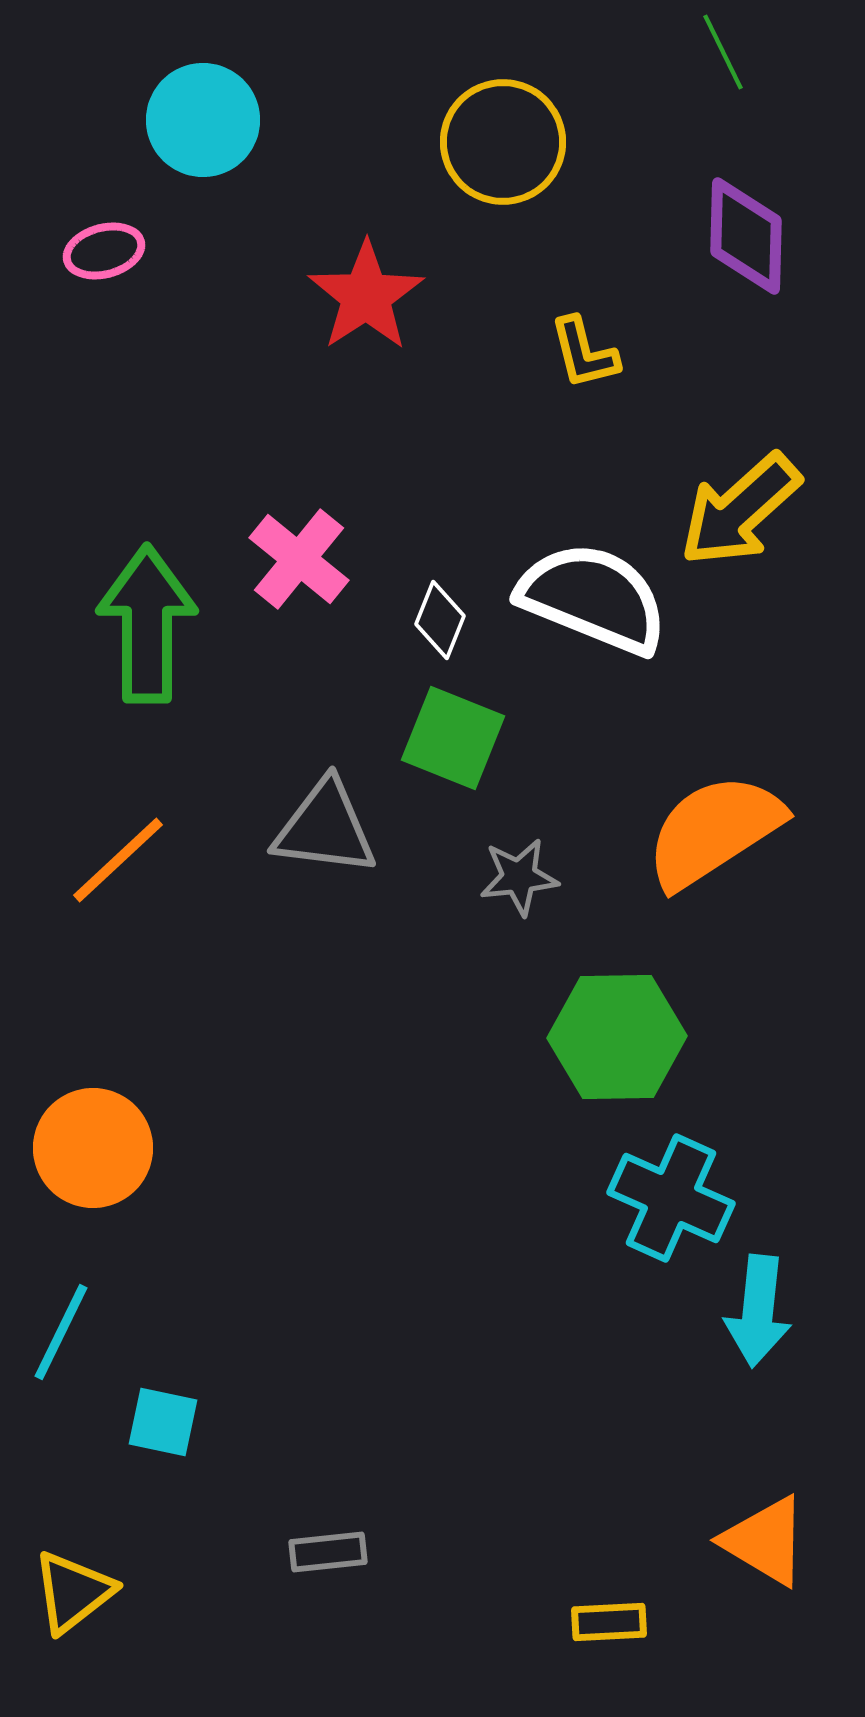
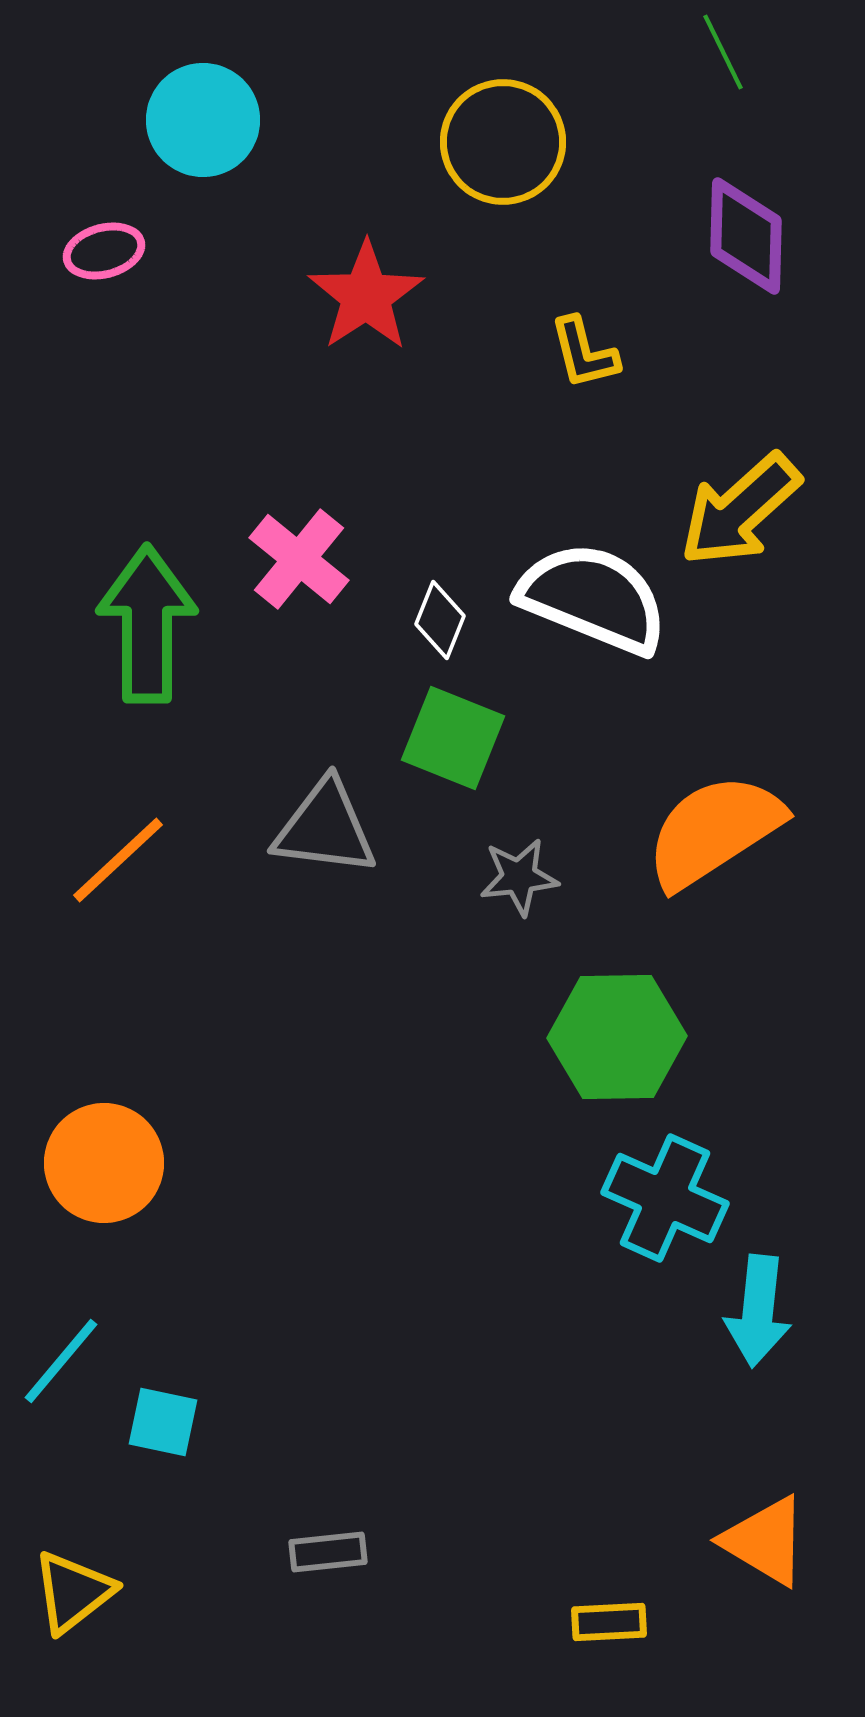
orange circle: moved 11 px right, 15 px down
cyan cross: moved 6 px left
cyan line: moved 29 px down; rotated 14 degrees clockwise
